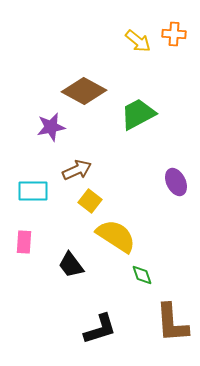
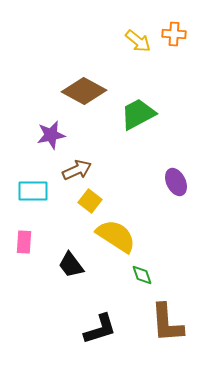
purple star: moved 8 px down
brown L-shape: moved 5 px left
